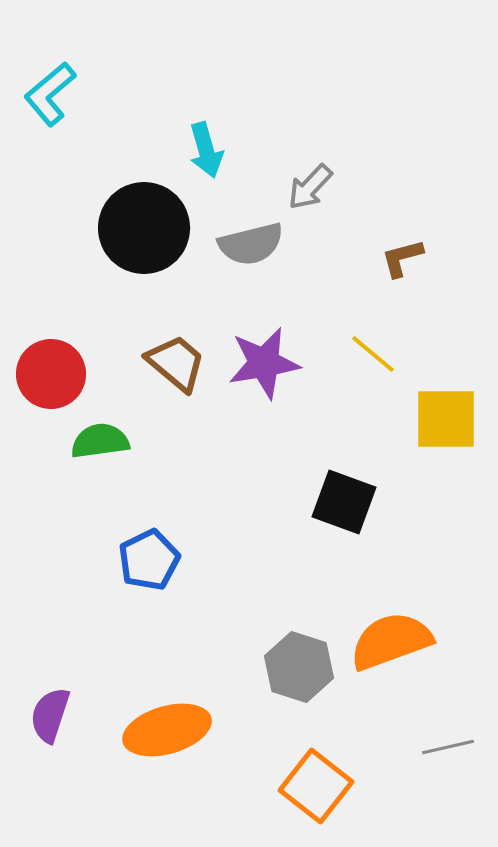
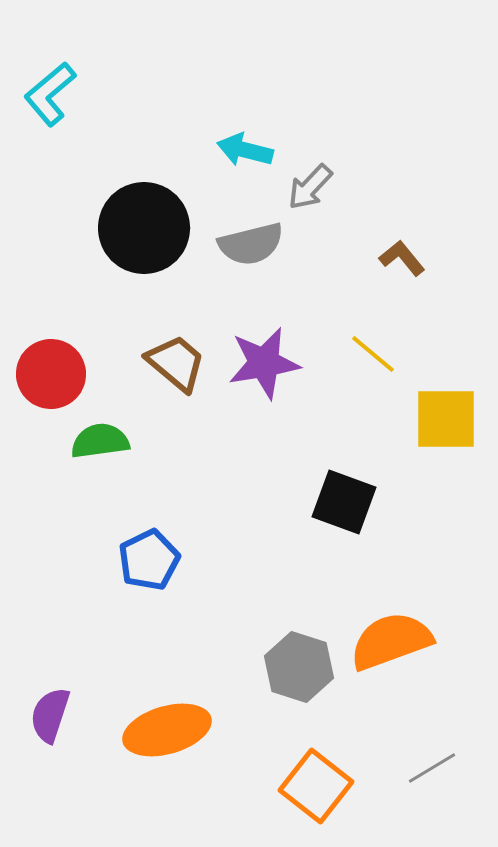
cyan arrow: moved 39 px right; rotated 120 degrees clockwise
brown L-shape: rotated 66 degrees clockwise
gray line: moved 16 px left, 21 px down; rotated 18 degrees counterclockwise
